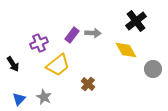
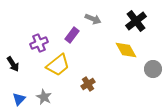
gray arrow: moved 14 px up; rotated 21 degrees clockwise
brown cross: rotated 16 degrees clockwise
